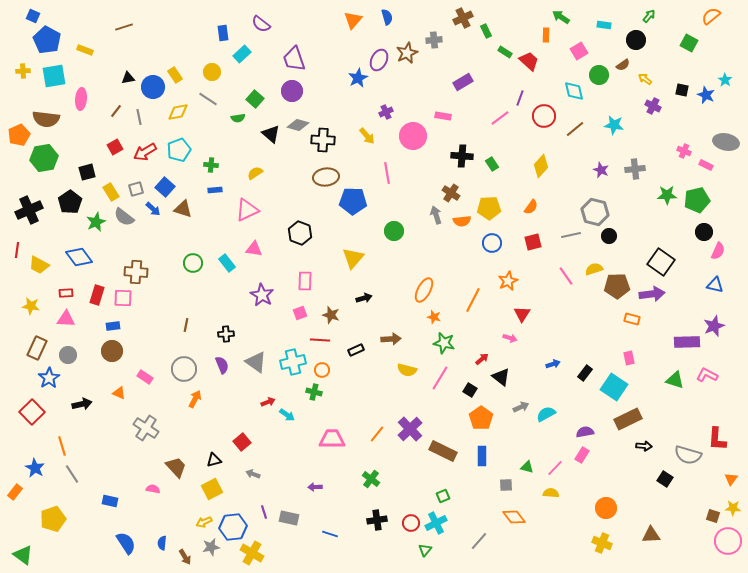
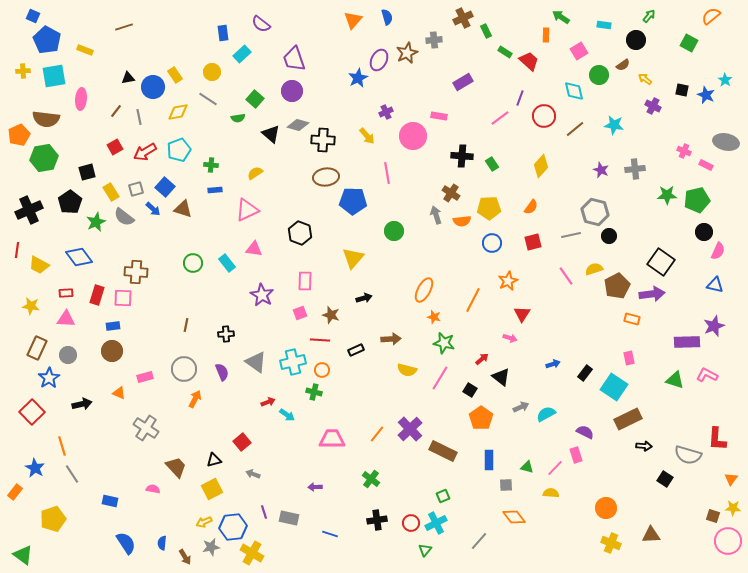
pink rectangle at (443, 116): moved 4 px left
brown pentagon at (617, 286): rotated 25 degrees counterclockwise
purple semicircle at (222, 365): moved 7 px down
pink rectangle at (145, 377): rotated 49 degrees counterclockwise
purple semicircle at (585, 432): rotated 36 degrees clockwise
pink rectangle at (582, 455): moved 6 px left; rotated 49 degrees counterclockwise
blue rectangle at (482, 456): moved 7 px right, 4 px down
yellow cross at (602, 543): moved 9 px right
